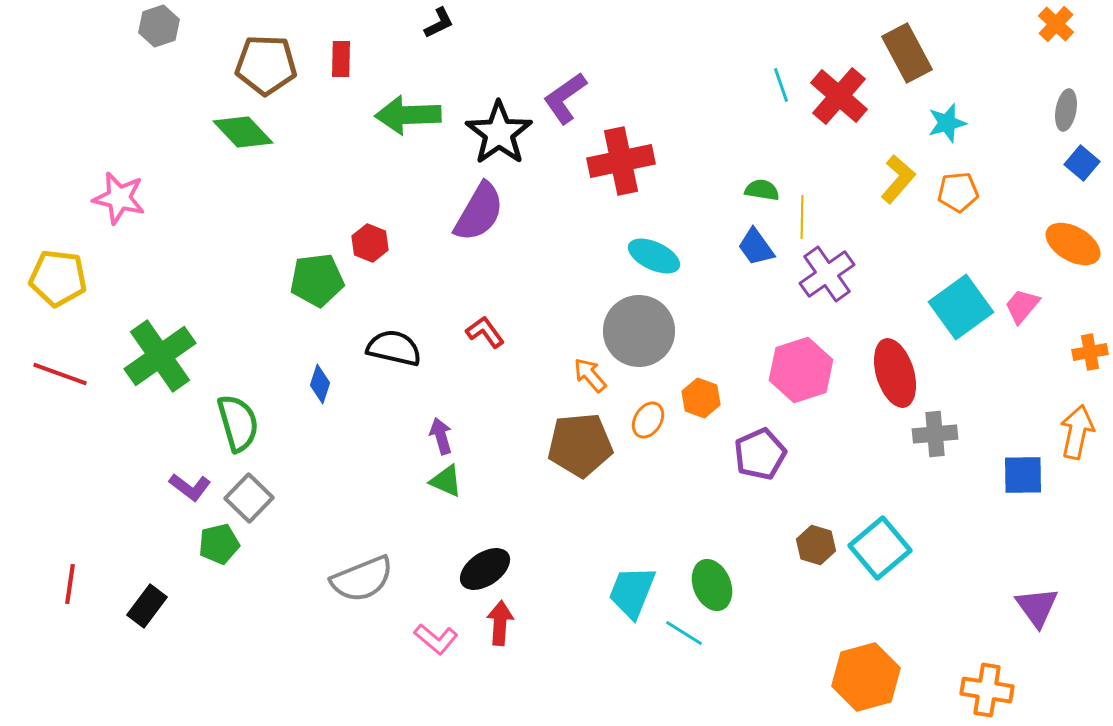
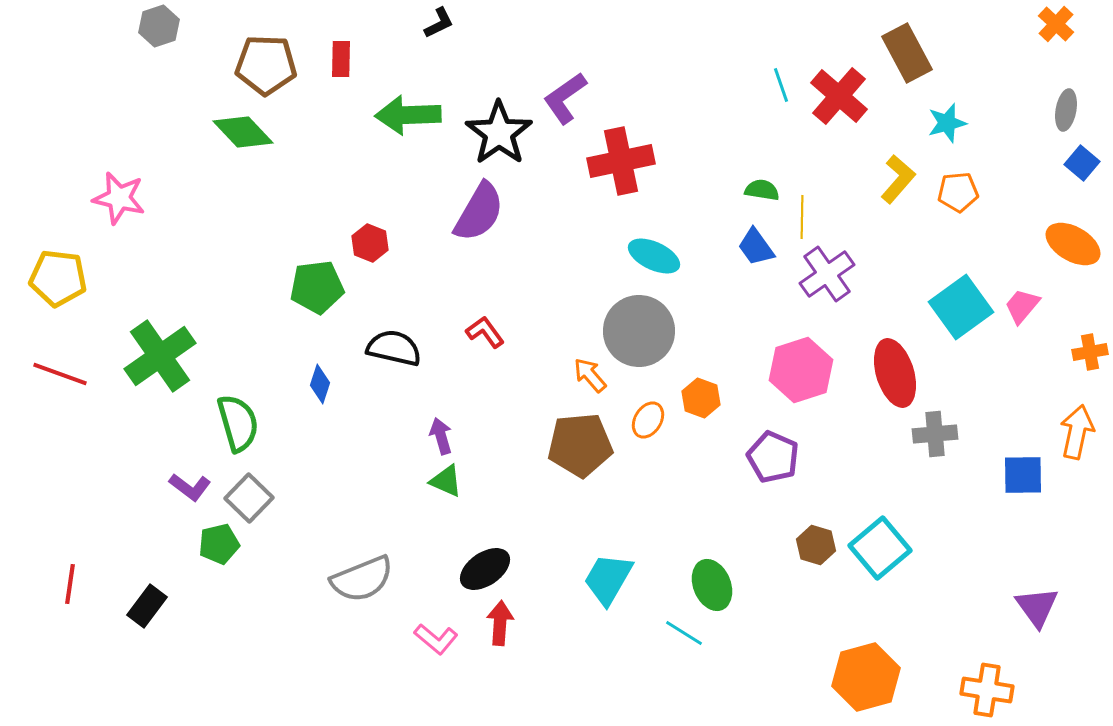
green pentagon at (317, 280): moved 7 px down
purple pentagon at (760, 454): moved 13 px right, 3 px down; rotated 24 degrees counterclockwise
cyan trapezoid at (632, 592): moved 24 px left, 13 px up; rotated 8 degrees clockwise
